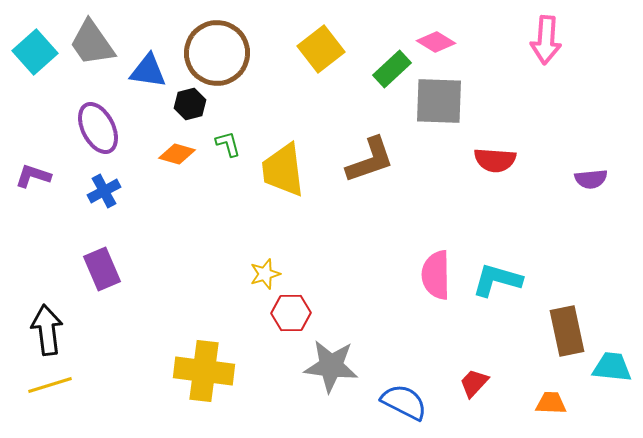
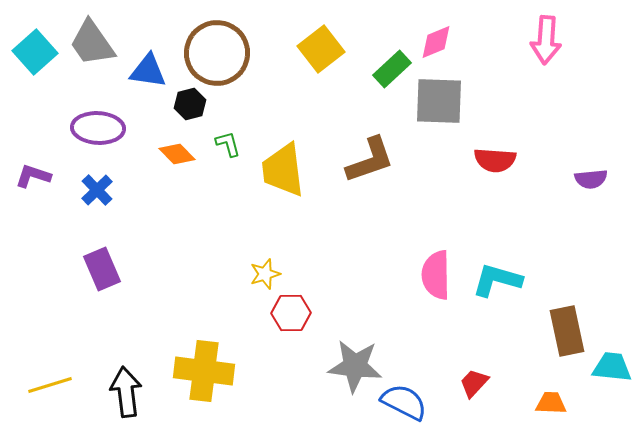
pink diamond: rotated 54 degrees counterclockwise
purple ellipse: rotated 60 degrees counterclockwise
orange diamond: rotated 30 degrees clockwise
blue cross: moved 7 px left, 1 px up; rotated 16 degrees counterclockwise
black arrow: moved 79 px right, 62 px down
gray star: moved 24 px right
